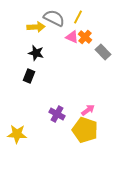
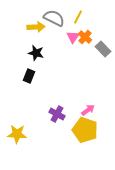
pink triangle: moved 1 px right; rotated 40 degrees clockwise
gray rectangle: moved 3 px up
